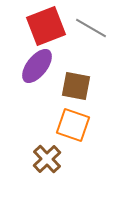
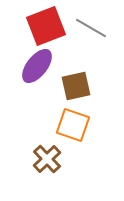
brown square: rotated 24 degrees counterclockwise
